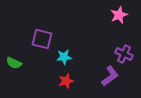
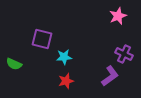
pink star: moved 1 px left, 1 px down
green semicircle: moved 1 px down
